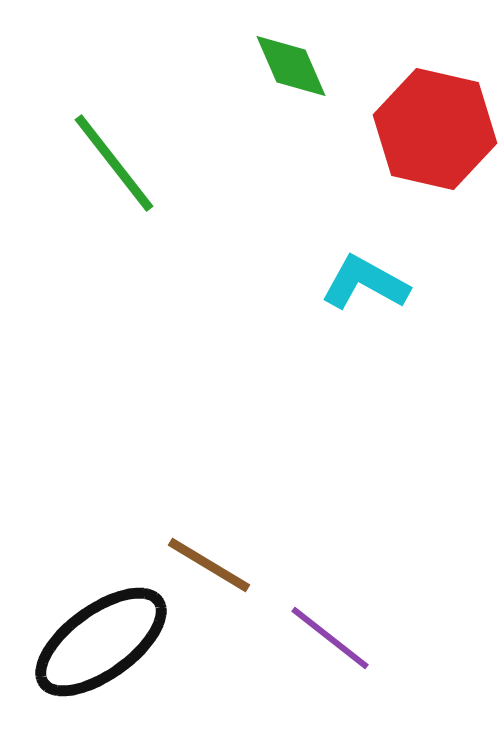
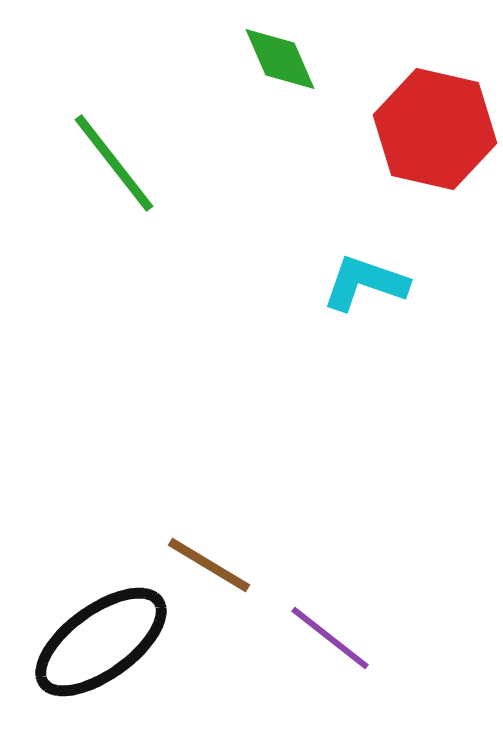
green diamond: moved 11 px left, 7 px up
cyan L-shape: rotated 10 degrees counterclockwise
